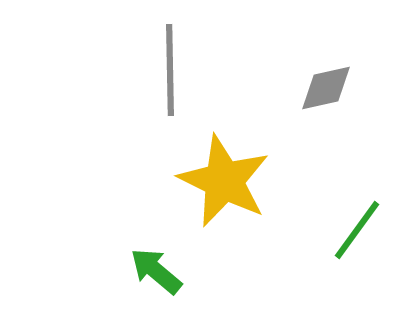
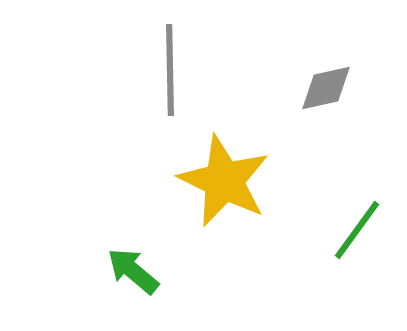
green arrow: moved 23 px left
